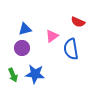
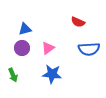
pink triangle: moved 4 px left, 12 px down
blue semicircle: moved 18 px right; rotated 85 degrees counterclockwise
blue star: moved 17 px right
